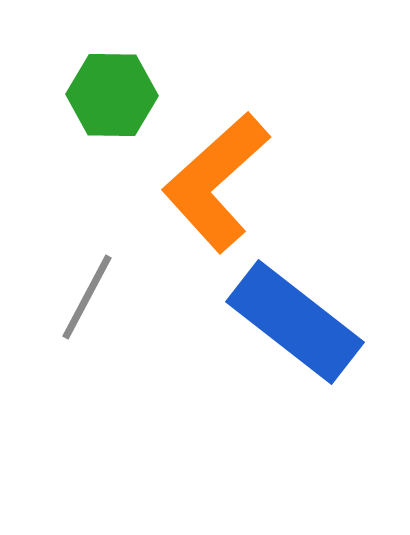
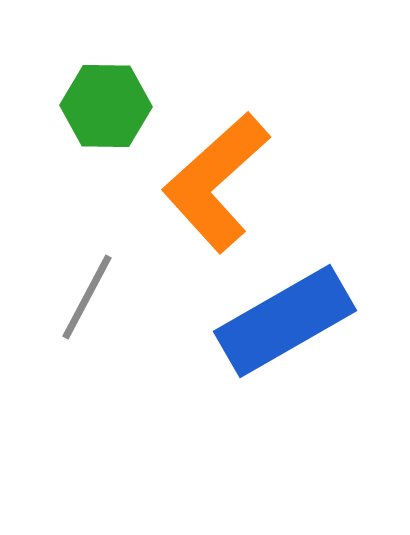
green hexagon: moved 6 px left, 11 px down
blue rectangle: moved 10 px left, 1 px up; rotated 68 degrees counterclockwise
